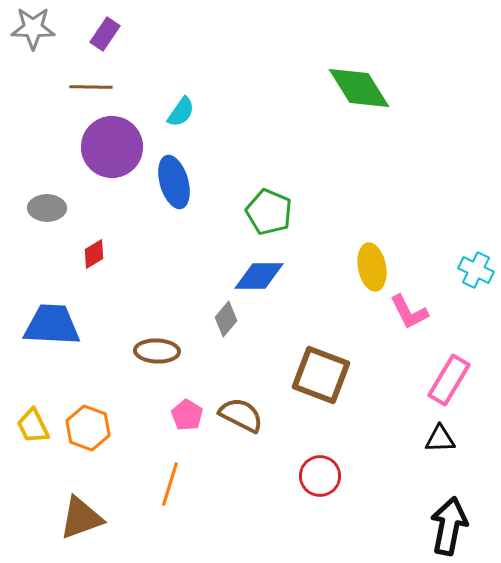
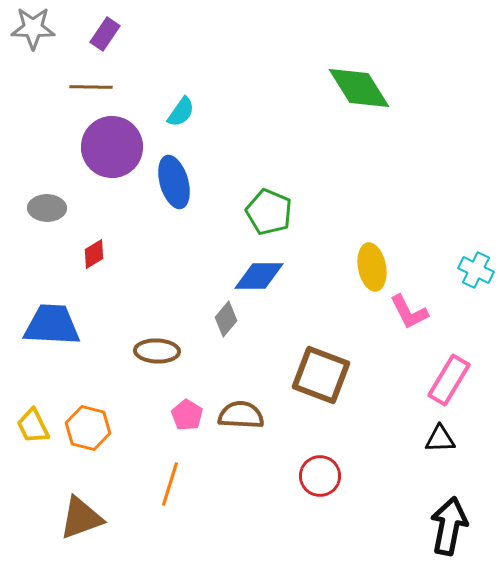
brown semicircle: rotated 24 degrees counterclockwise
orange hexagon: rotated 6 degrees counterclockwise
